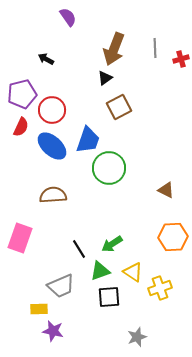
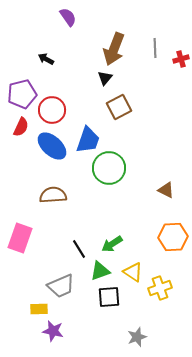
black triangle: rotated 14 degrees counterclockwise
